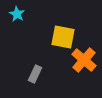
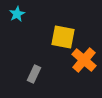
cyan star: rotated 14 degrees clockwise
gray rectangle: moved 1 px left
